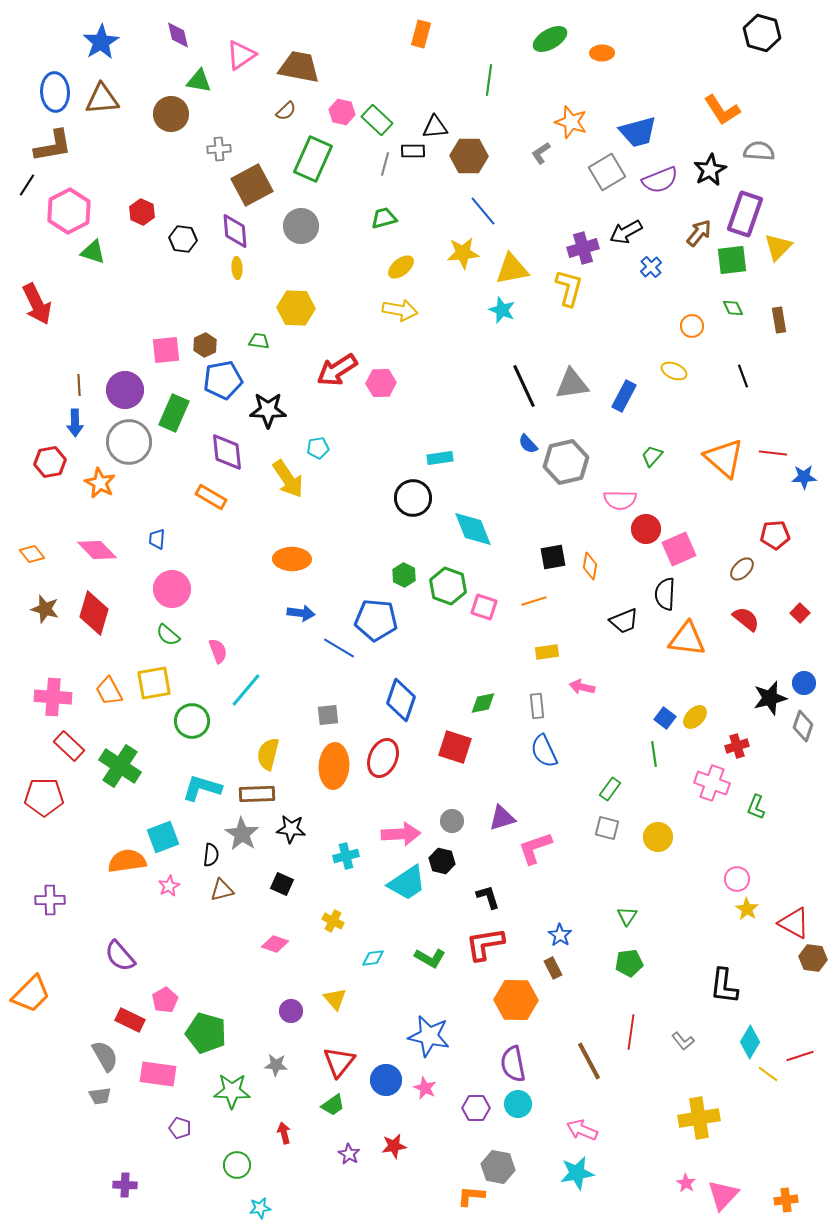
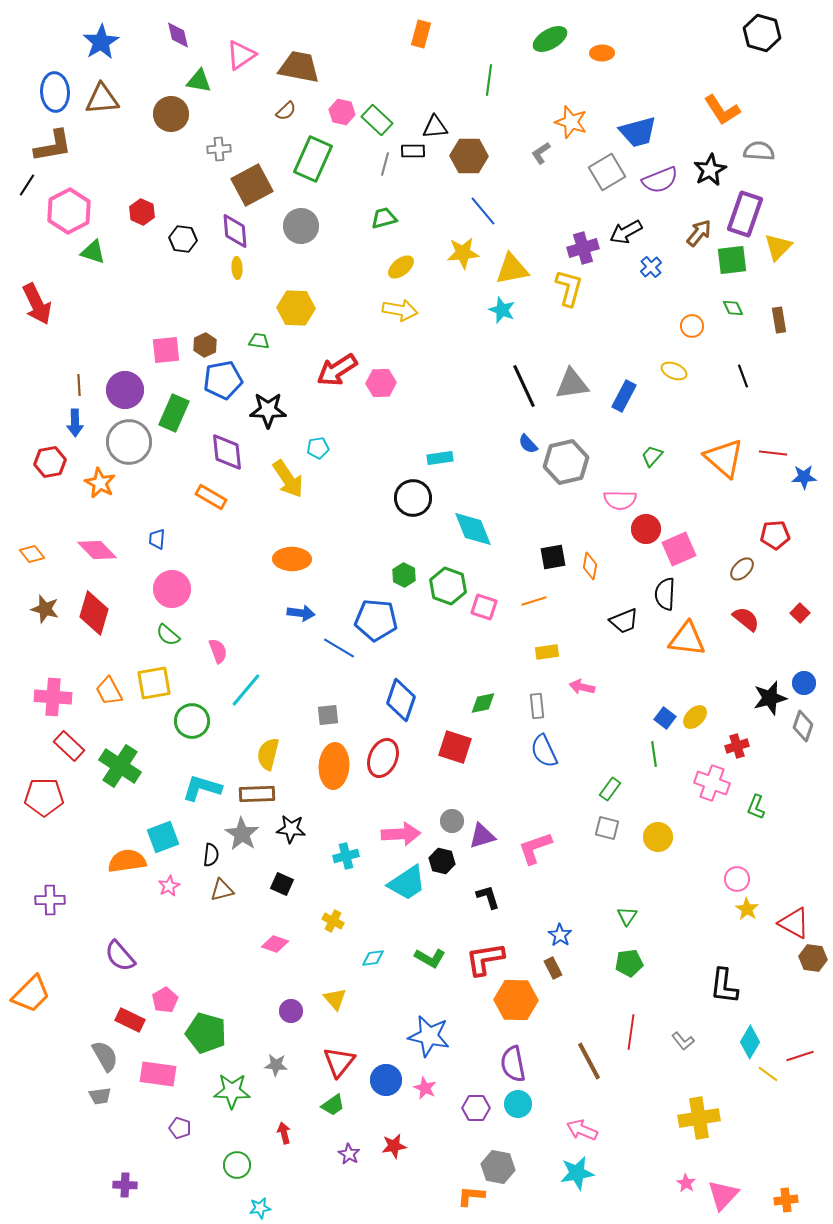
purple triangle at (502, 818): moved 20 px left, 18 px down
red L-shape at (485, 944): moved 15 px down
